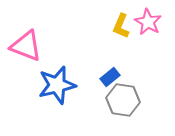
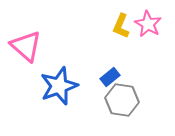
pink star: moved 2 px down
pink triangle: rotated 20 degrees clockwise
blue star: moved 2 px right, 1 px down; rotated 6 degrees counterclockwise
gray hexagon: moved 1 px left
